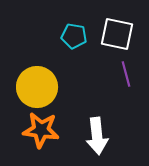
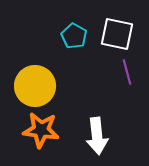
cyan pentagon: rotated 20 degrees clockwise
purple line: moved 1 px right, 2 px up
yellow circle: moved 2 px left, 1 px up
